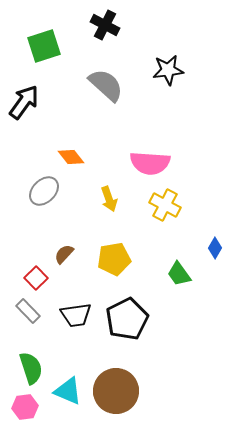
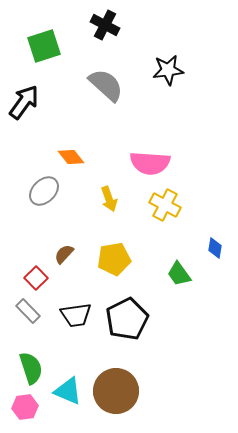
blue diamond: rotated 20 degrees counterclockwise
